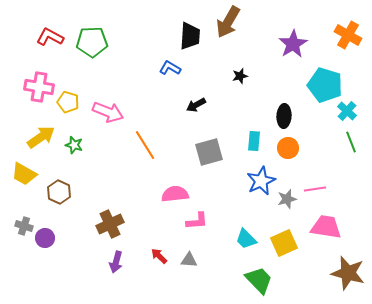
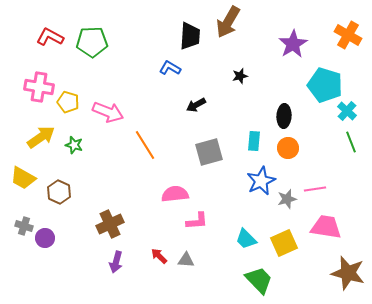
yellow trapezoid: moved 1 px left, 4 px down
gray triangle: moved 3 px left
